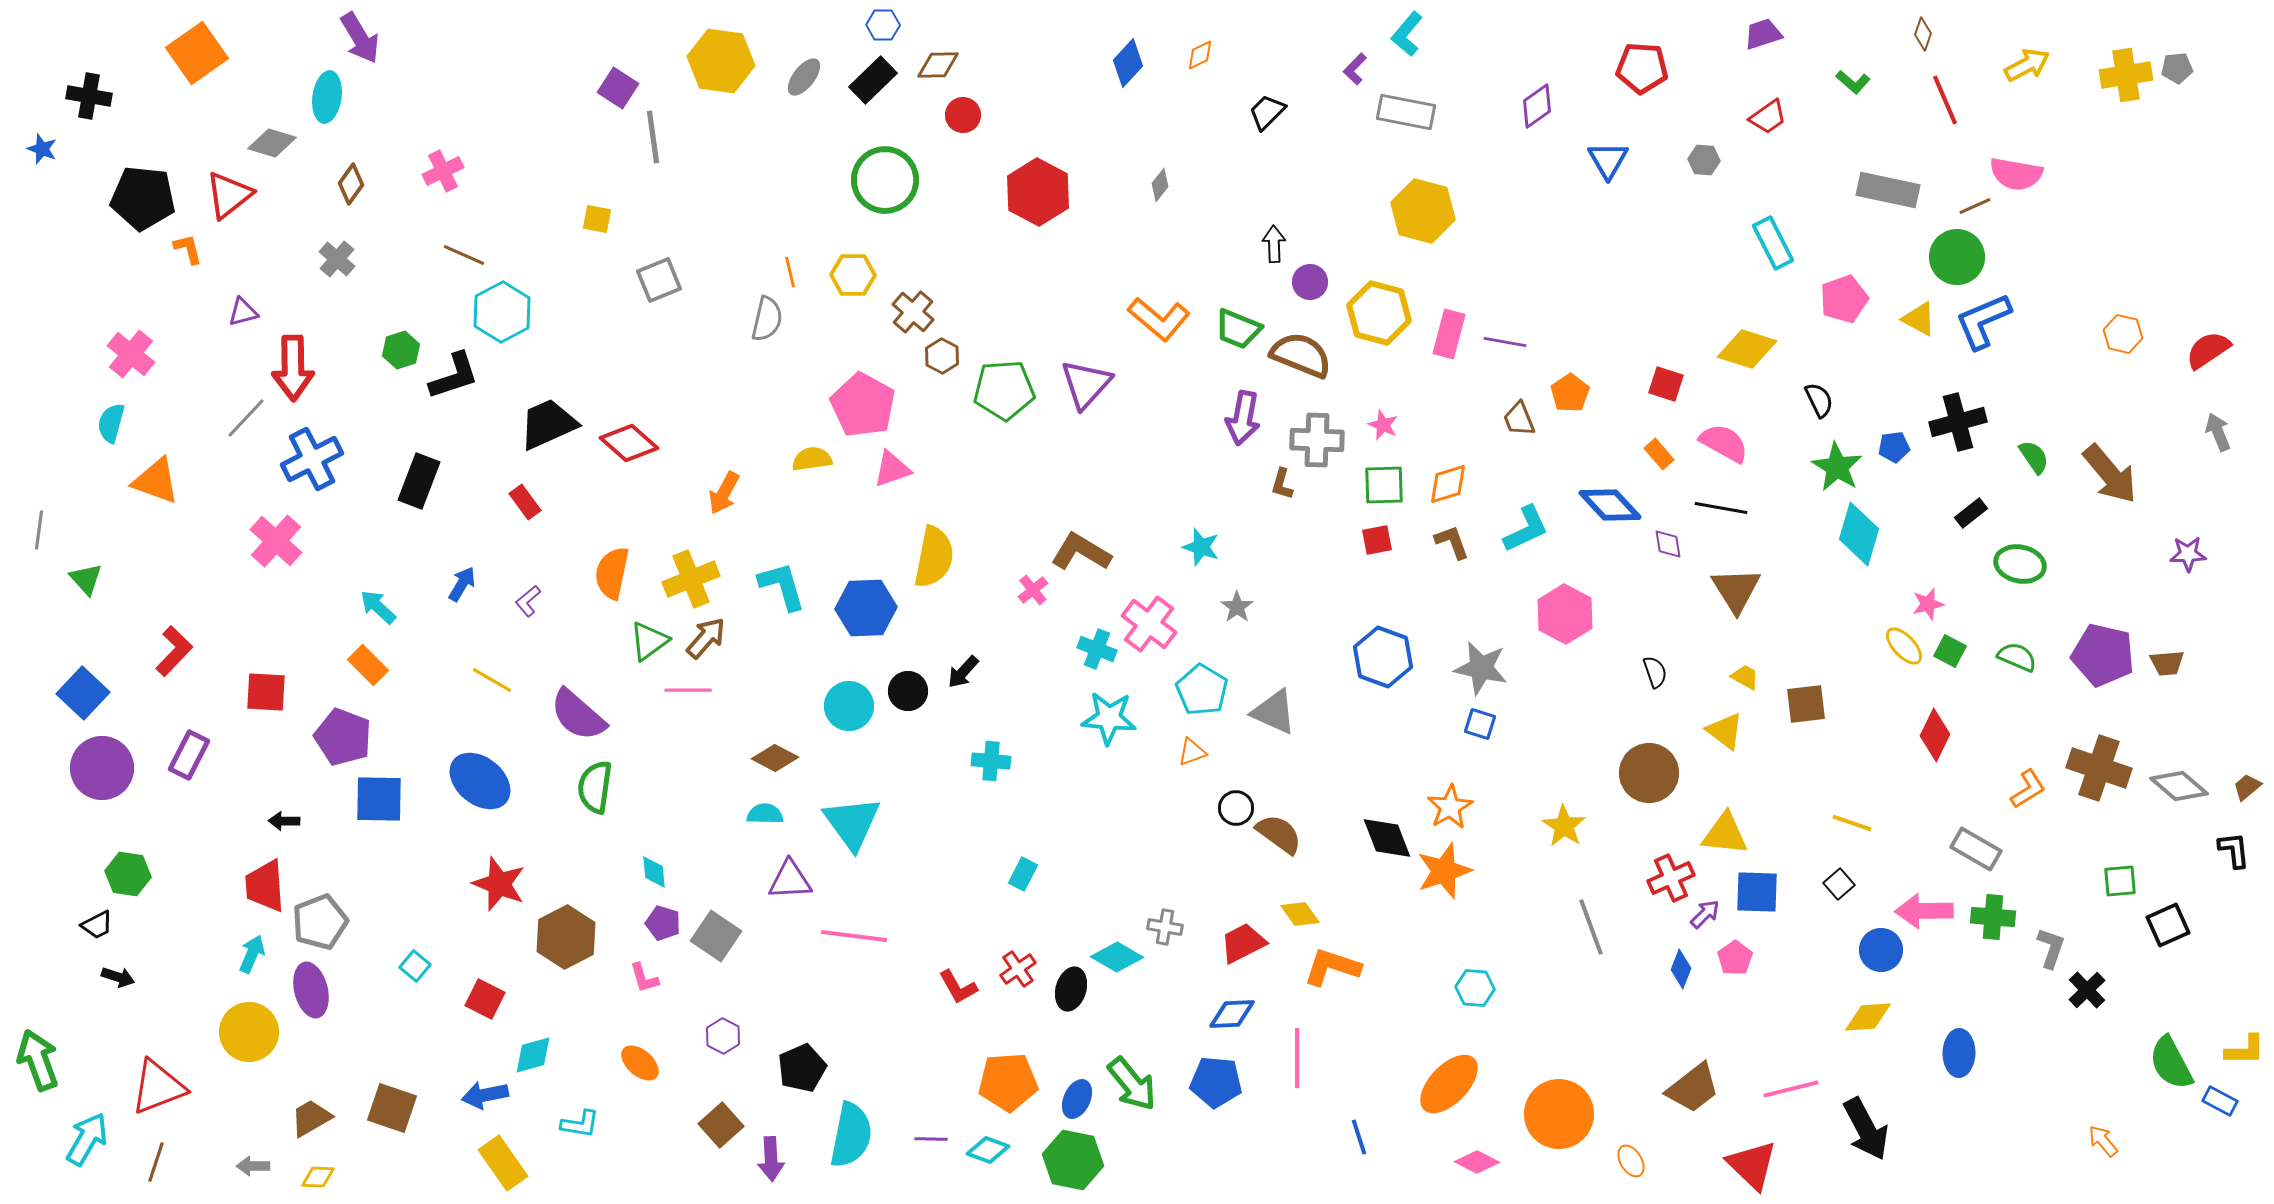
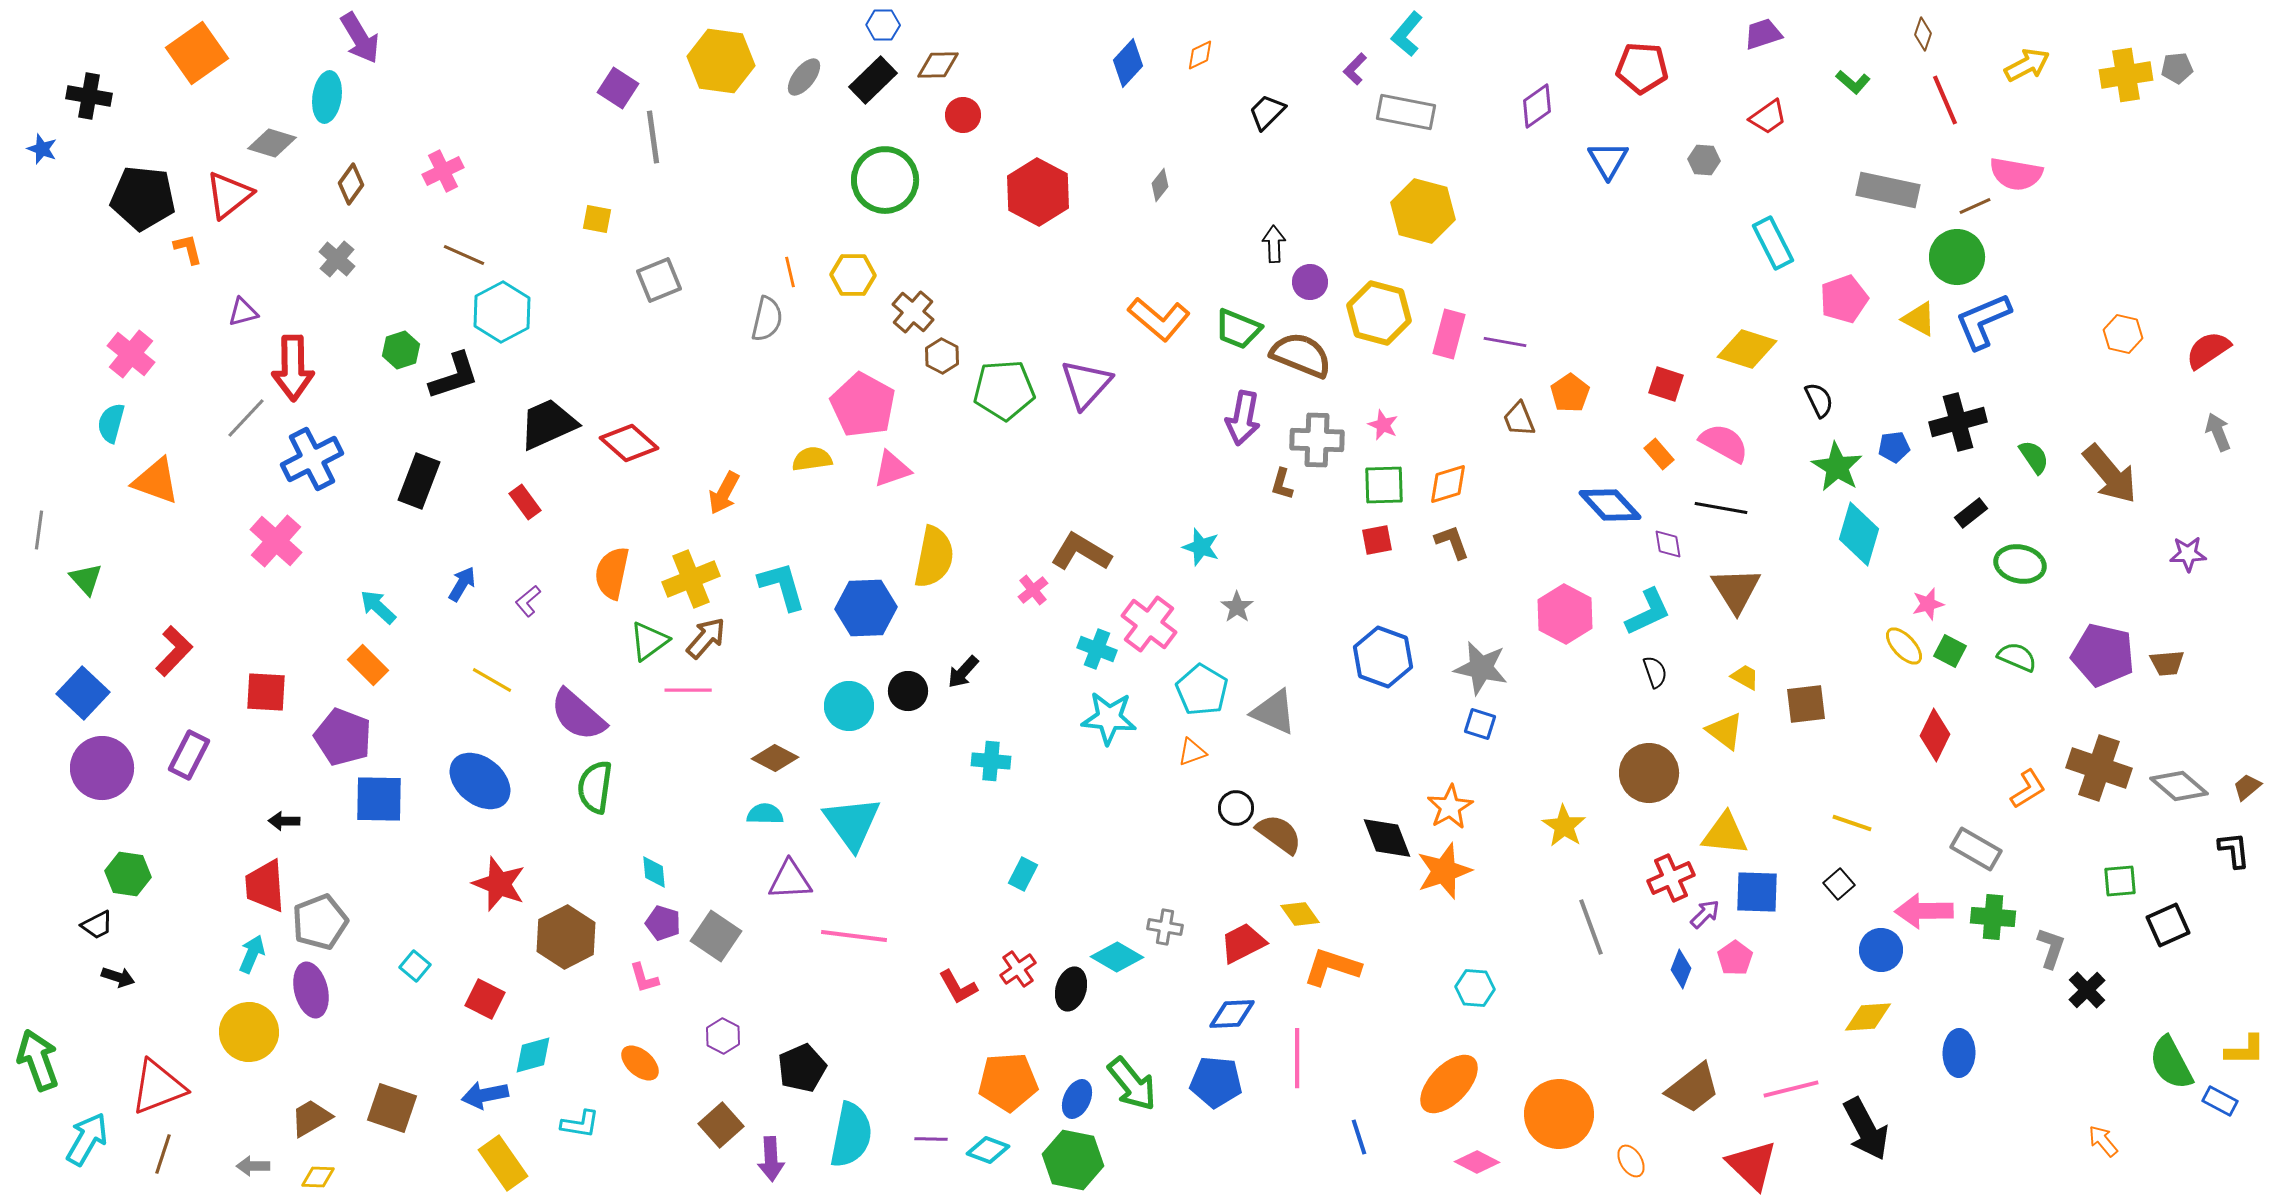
cyan L-shape at (1526, 529): moved 122 px right, 83 px down
brown line at (156, 1162): moved 7 px right, 8 px up
